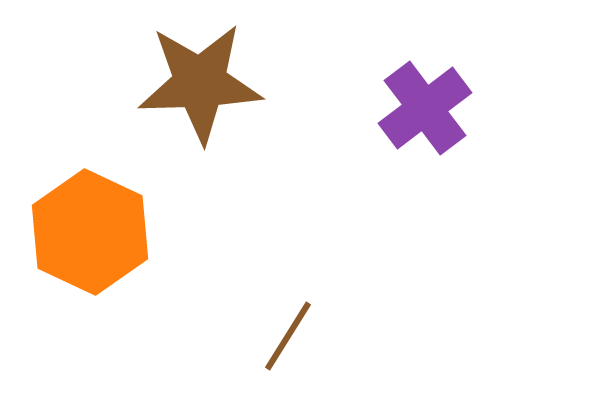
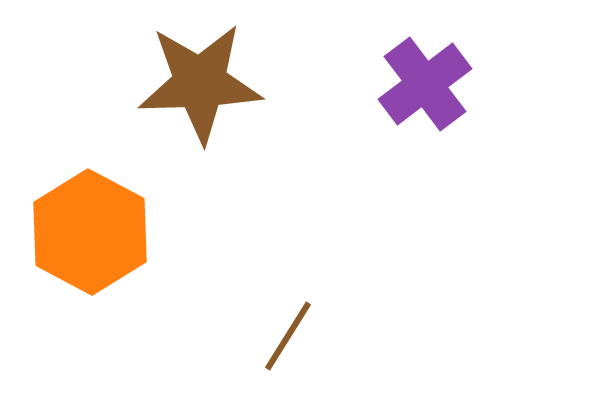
purple cross: moved 24 px up
orange hexagon: rotated 3 degrees clockwise
